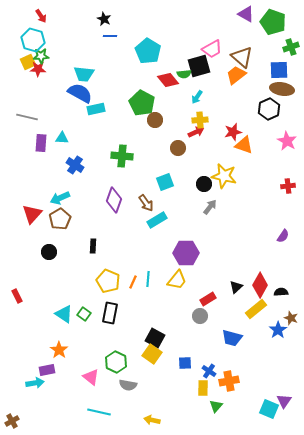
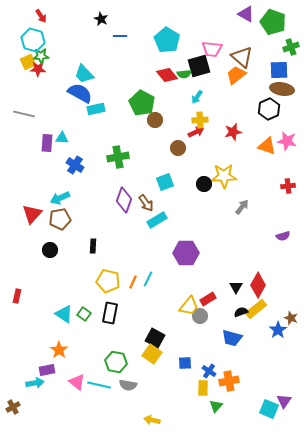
black star at (104, 19): moved 3 px left
blue line at (110, 36): moved 10 px right
pink trapezoid at (212, 49): rotated 35 degrees clockwise
cyan pentagon at (148, 51): moved 19 px right, 11 px up
cyan trapezoid at (84, 74): rotated 40 degrees clockwise
red diamond at (168, 80): moved 1 px left, 5 px up
gray line at (27, 117): moved 3 px left, 3 px up
pink star at (287, 141): rotated 18 degrees counterclockwise
purple rectangle at (41, 143): moved 6 px right
orange triangle at (244, 145): moved 23 px right, 1 px down
green cross at (122, 156): moved 4 px left, 1 px down; rotated 15 degrees counterclockwise
yellow star at (224, 176): rotated 15 degrees counterclockwise
purple diamond at (114, 200): moved 10 px right
gray arrow at (210, 207): moved 32 px right
brown pentagon at (60, 219): rotated 20 degrees clockwise
purple semicircle at (283, 236): rotated 40 degrees clockwise
black circle at (49, 252): moved 1 px right, 2 px up
cyan line at (148, 279): rotated 21 degrees clockwise
yellow trapezoid at (177, 280): moved 12 px right, 26 px down
yellow pentagon at (108, 281): rotated 10 degrees counterclockwise
red diamond at (260, 285): moved 2 px left
black triangle at (236, 287): rotated 16 degrees counterclockwise
black semicircle at (281, 292): moved 40 px left, 20 px down; rotated 16 degrees counterclockwise
red rectangle at (17, 296): rotated 40 degrees clockwise
green hexagon at (116, 362): rotated 15 degrees counterclockwise
pink triangle at (91, 377): moved 14 px left, 5 px down
cyan line at (99, 412): moved 27 px up
brown cross at (12, 421): moved 1 px right, 14 px up
